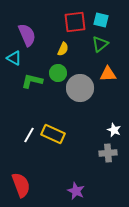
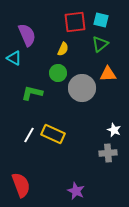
green L-shape: moved 12 px down
gray circle: moved 2 px right
